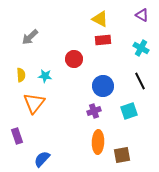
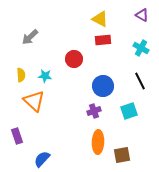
orange triangle: moved 2 px up; rotated 25 degrees counterclockwise
